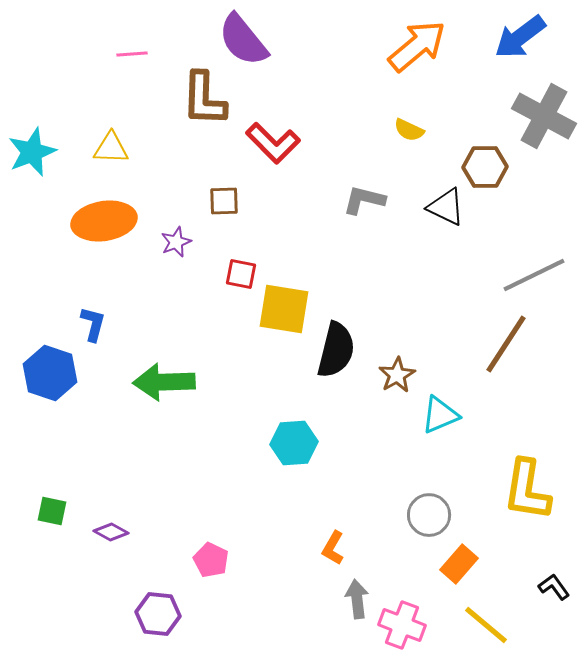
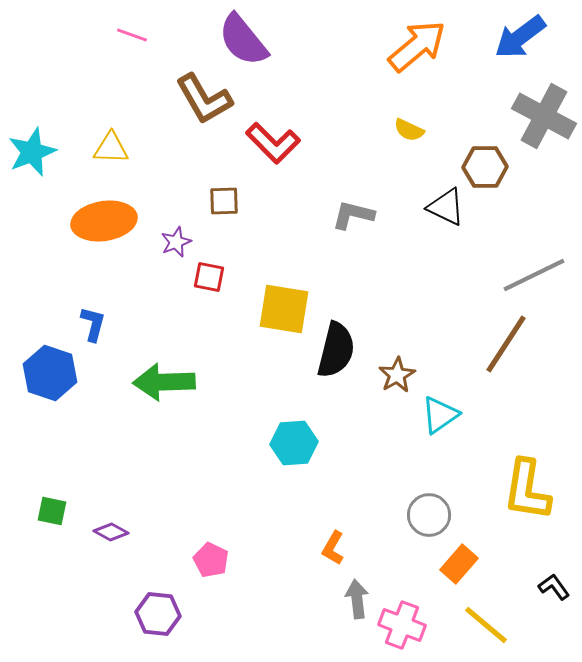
pink line: moved 19 px up; rotated 24 degrees clockwise
brown L-shape: rotated 32 degrees counterclockwise
gray L-shape: moved 11 px left, 15 px down
red square: moved 32 px left, 3 px down
cyan triangle: rotated 12 degrees counterclockwise
